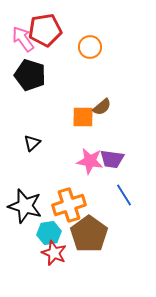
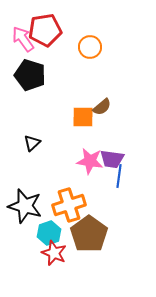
blue line: moved 5 px left, 19 px up; rotated 40 degrees clockwise
cyan hexagon: rotated 10 degrees counterclockwise
